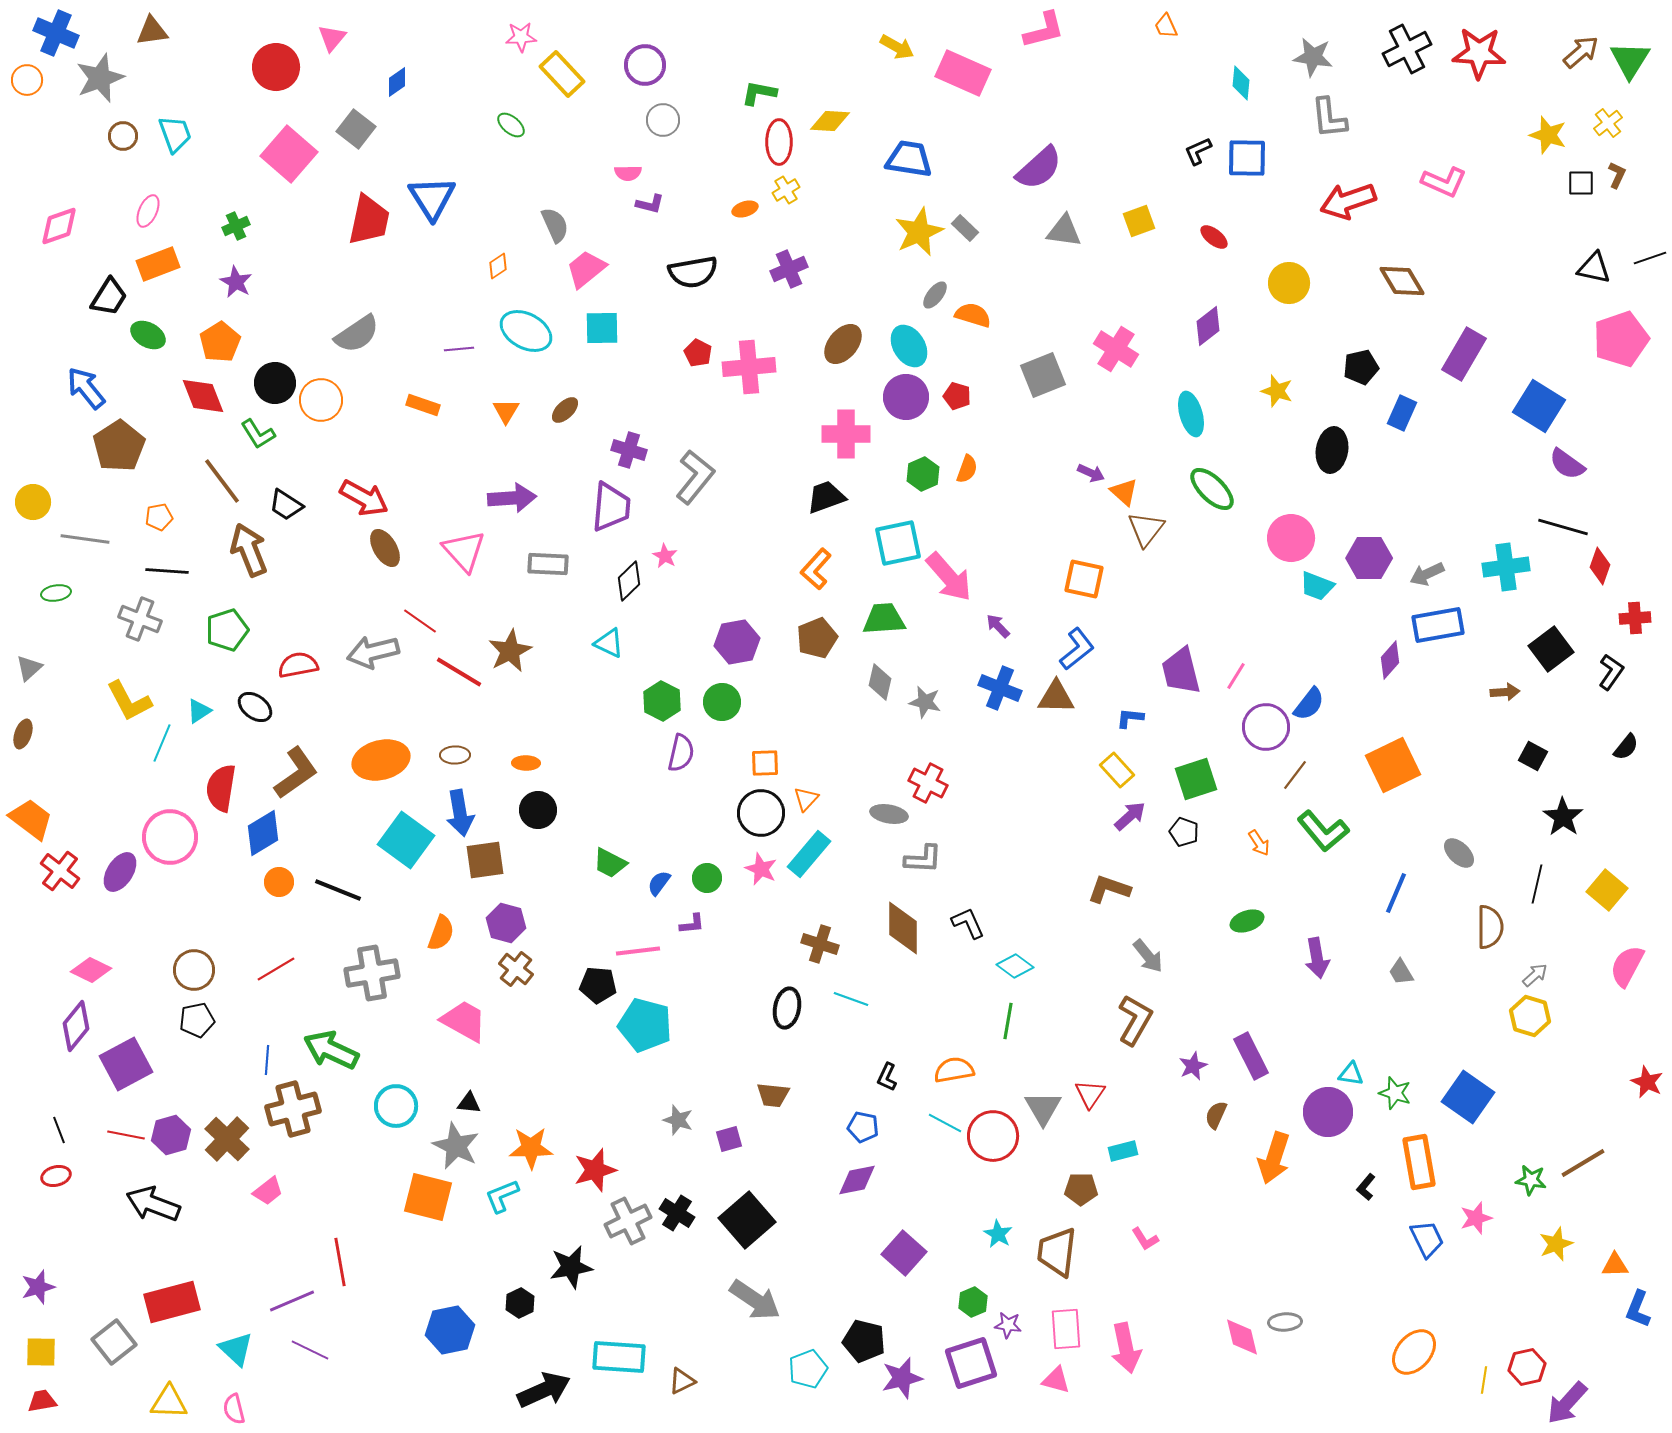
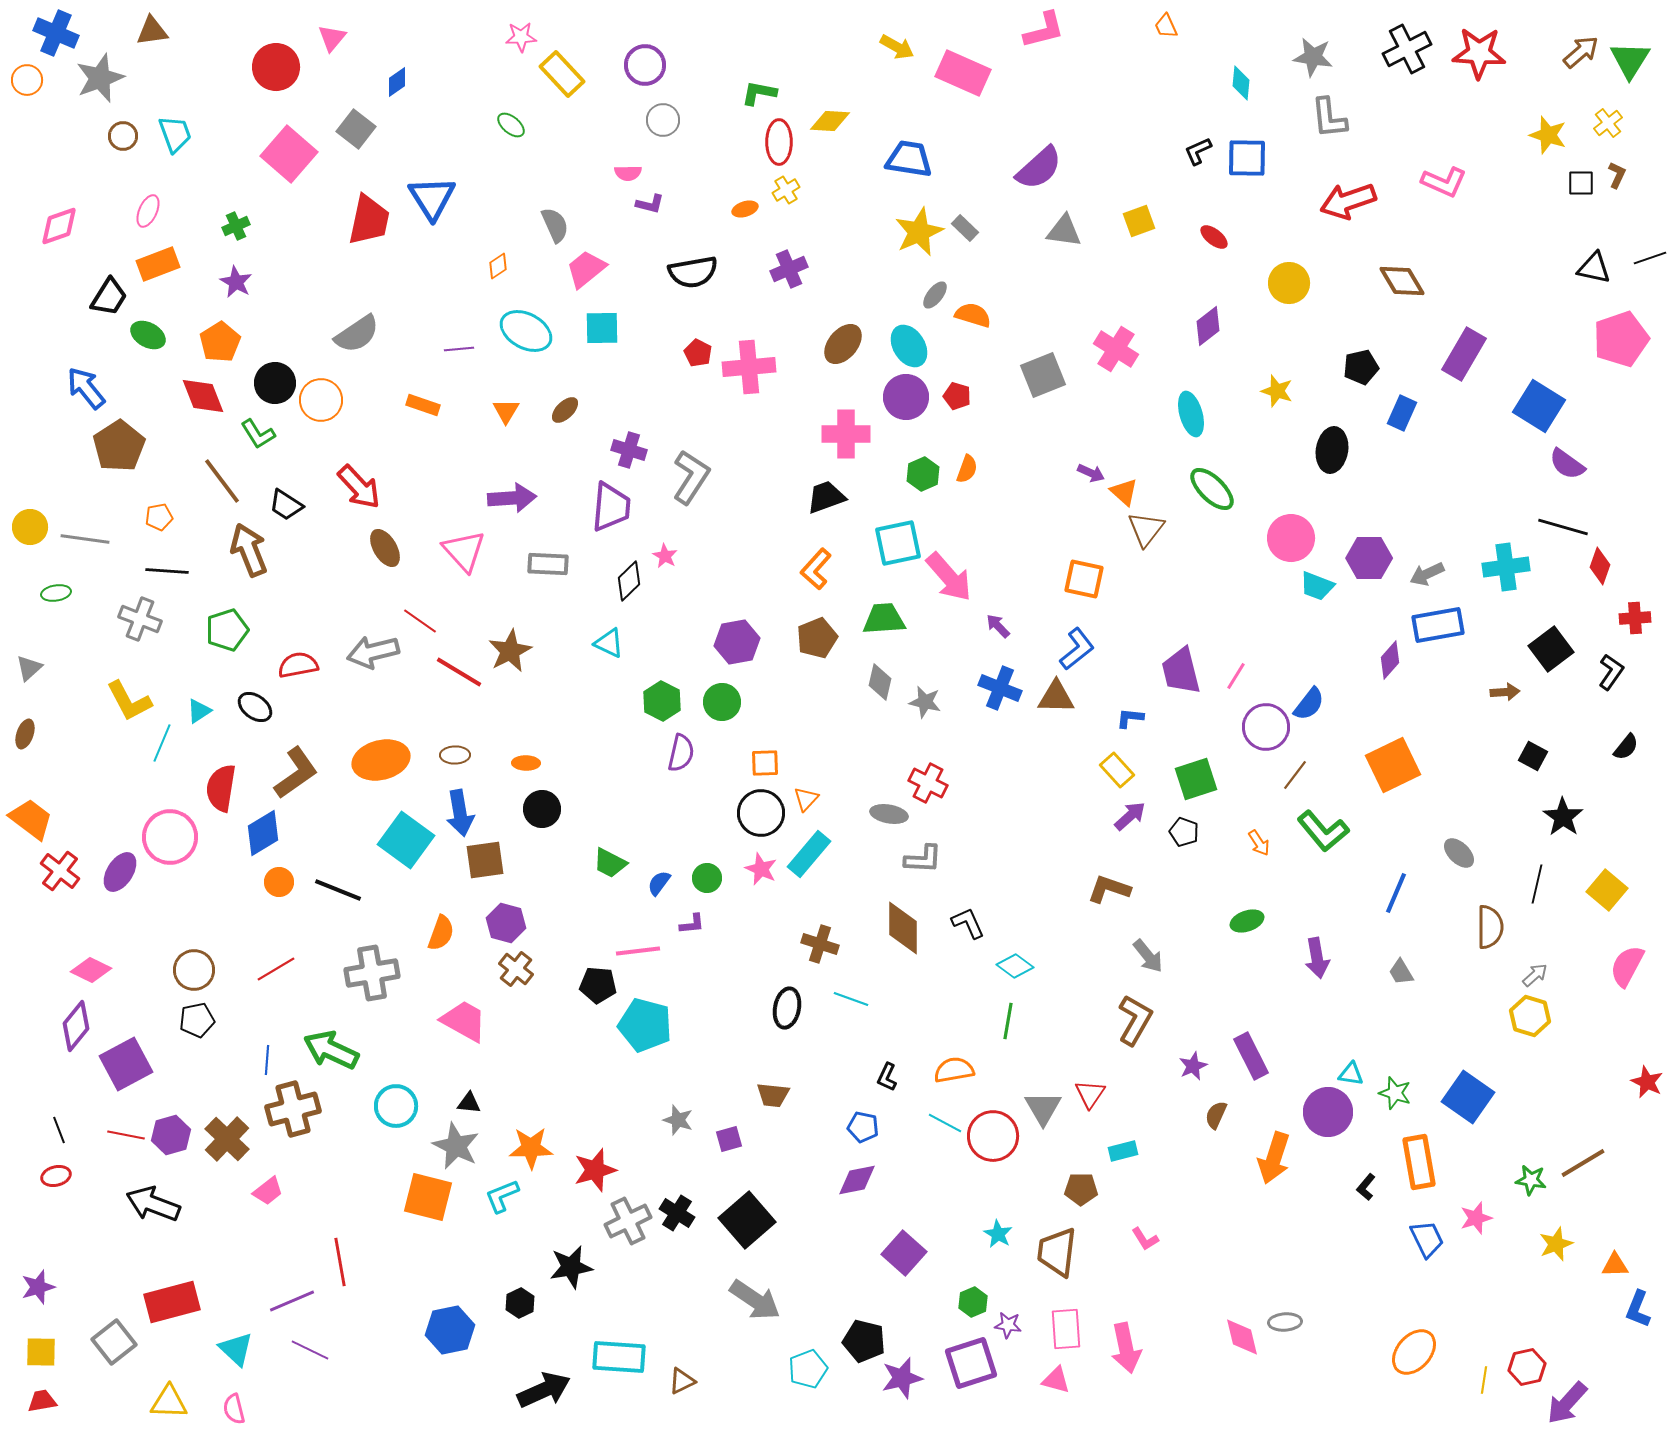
gray L-shape at (695, 477): moved 4 px left; rotated 6 degrees counterclockwise
red arrow at (364, 498): moved 5 px left, 11 px up; rotated 18 degrees clockwise
yellow circle at (33, 502): moved 3 px left, 25 px down
brown ellipse at (23, 734): moved 2 px right
black circle at (538, 810): moved 4 px right, 1 px up
